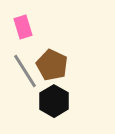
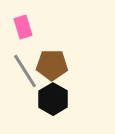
brown pentagon: rotated 24 degrees counterclockwise
black hexagon: moved 1 px left, 2 px up
